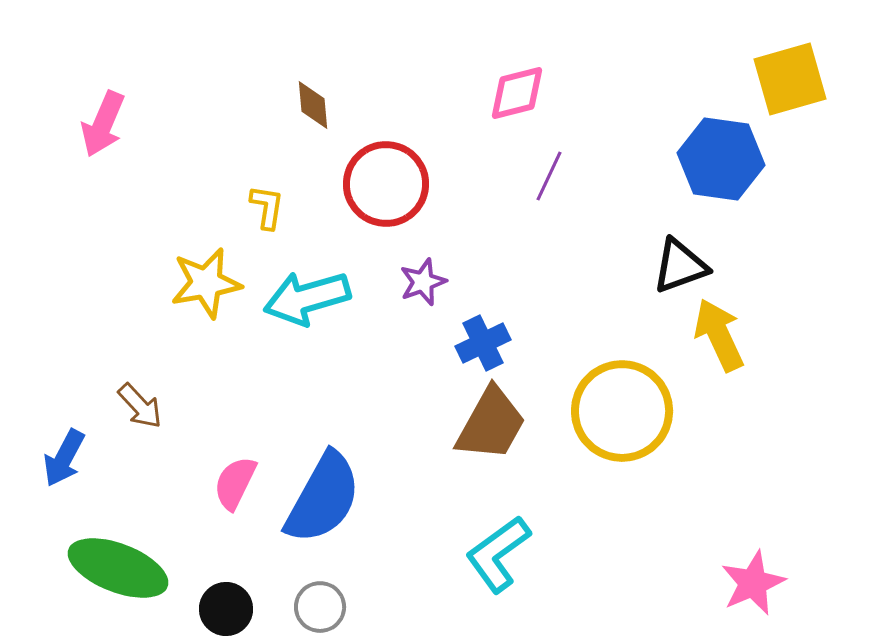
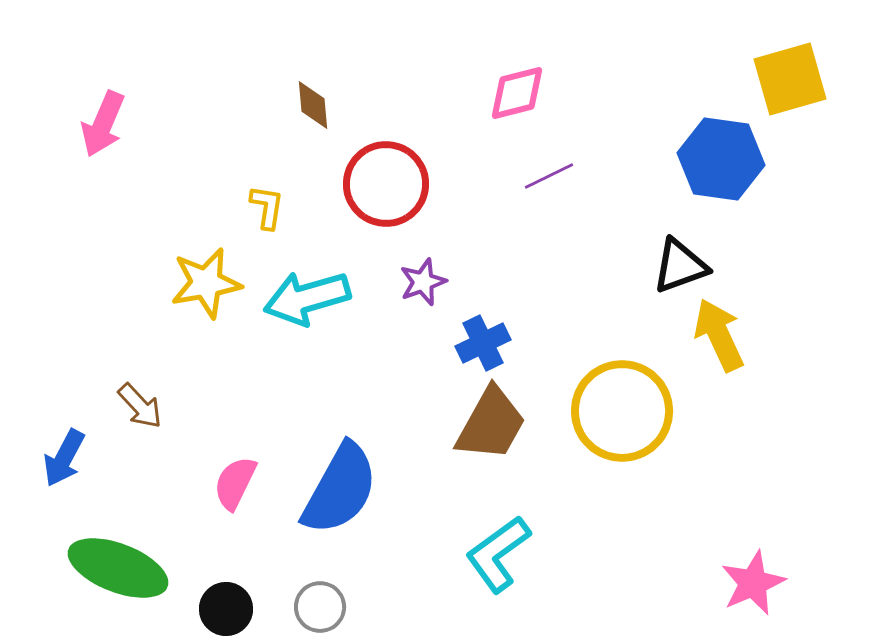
purple line: rotated 39 degrees clockwise
blue semicircle: moved 17 px right, 9 px up
